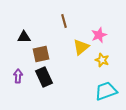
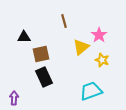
pink star: rotated 14 degrees counterclockwise
purple arrow: moved 4 px left, 22 px down
cyan trapezoid: moved 15 px left
